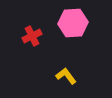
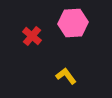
red cross: rotated 24 degrees counterclockwise
